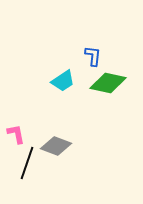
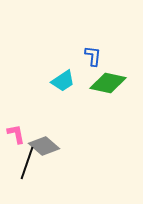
gray diamond: moved 12 px left; rotated 20 degrees clockwise
